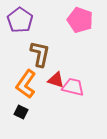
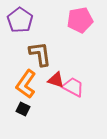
pink pentagon: rotated 30 degrees counterclockwise
brown L-shape: rotated 20 degrees counterclockwise
pink trapezoid: rotated 15 degrees clockwise
black square: moved 2 px right, 3 px up
